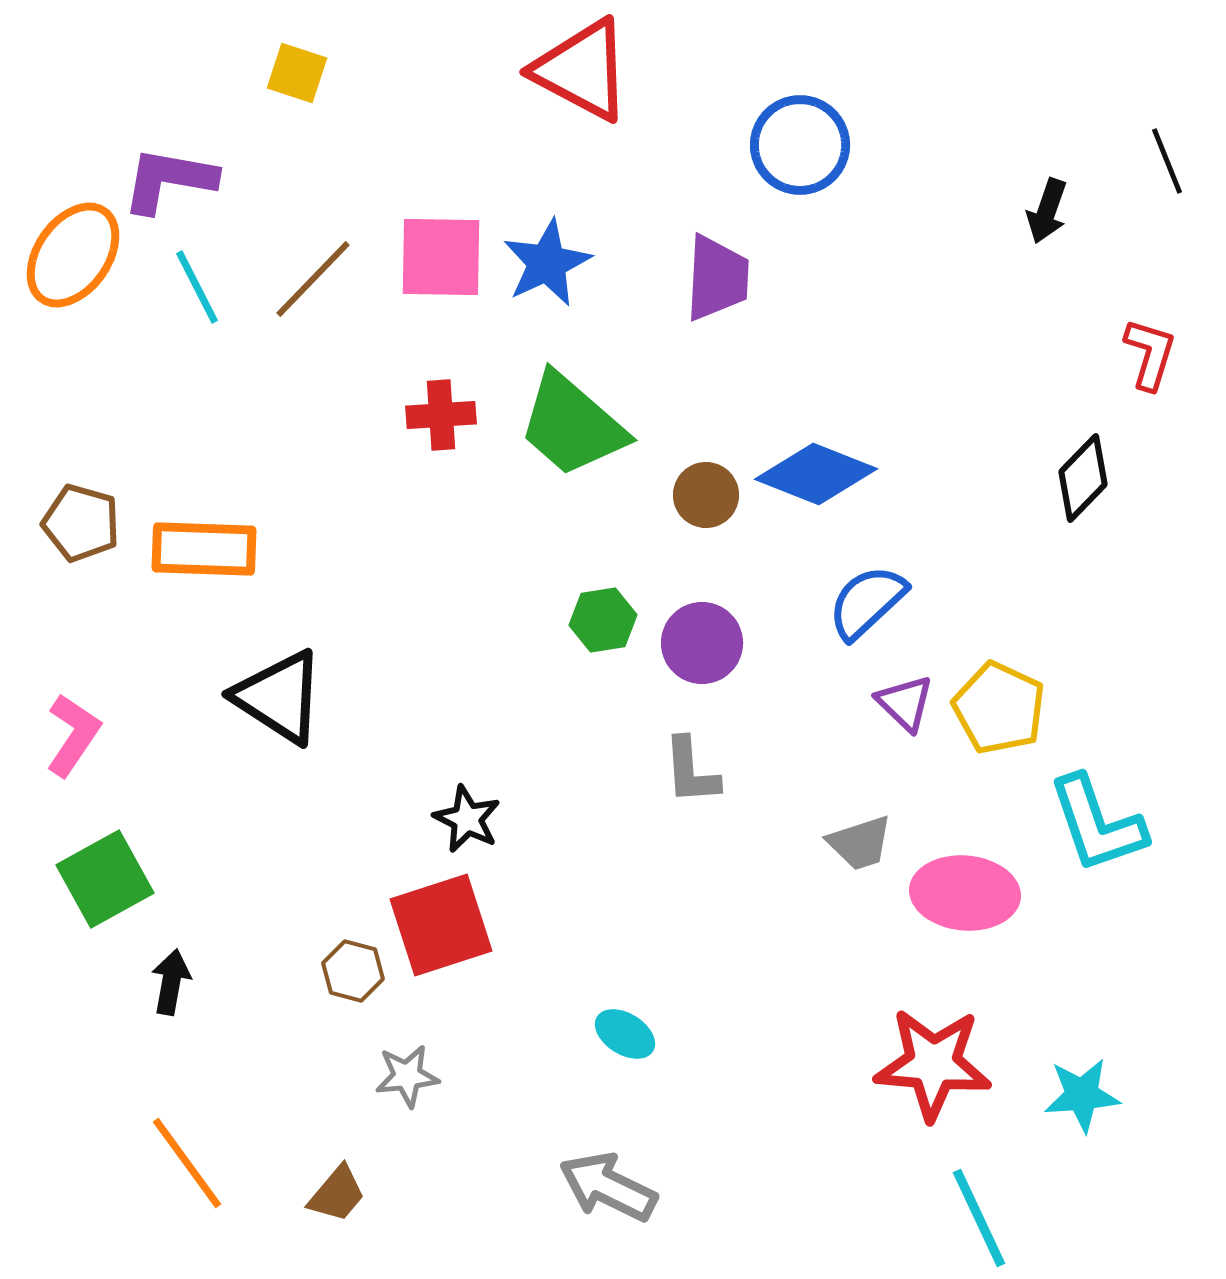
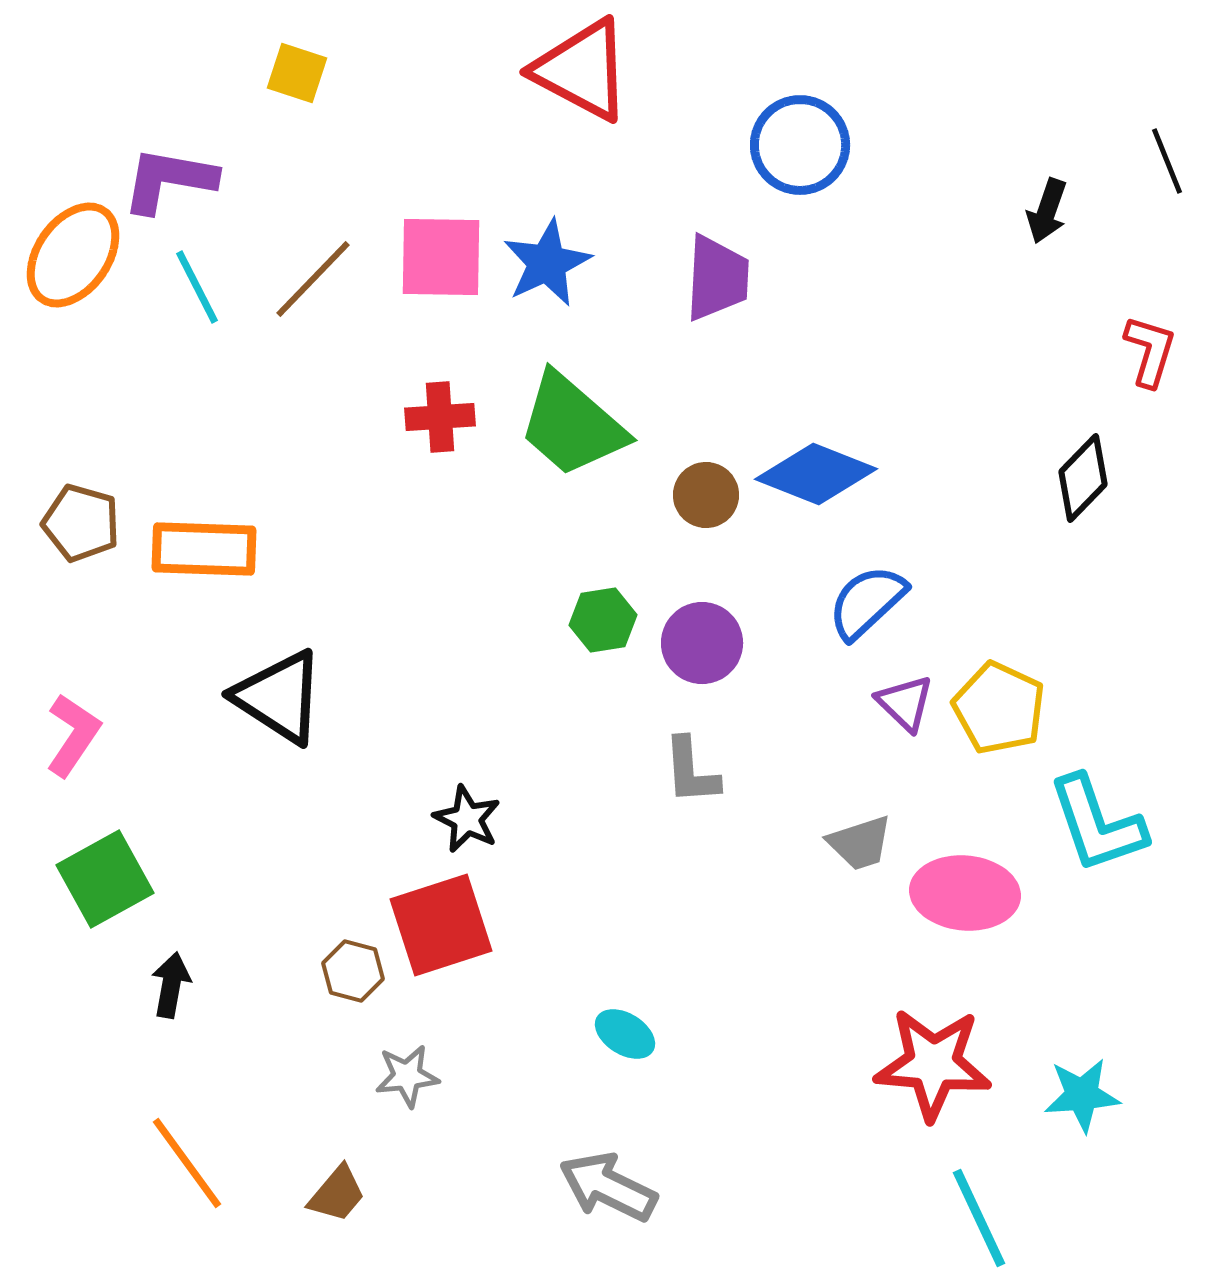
red L-shape at (1150, 354): moved 3 px up
red cross at (441, 415): moved 1 px left, 2 px down
black arrow at (171, 982): moved 3 px down
